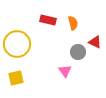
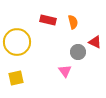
orange semicircle: moved 1 px up
yellow circle: moved 2 px up
